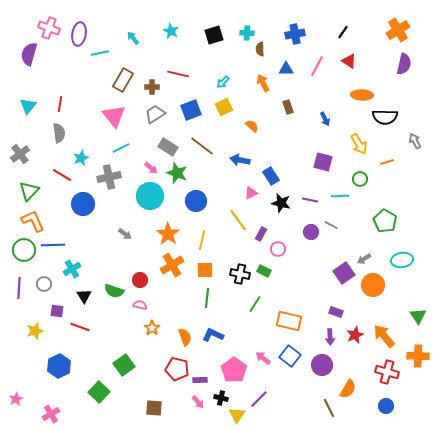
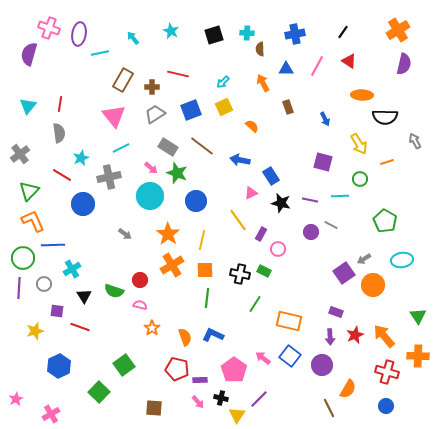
green circle at (24, 250): moved 1 px left, 8 px down
